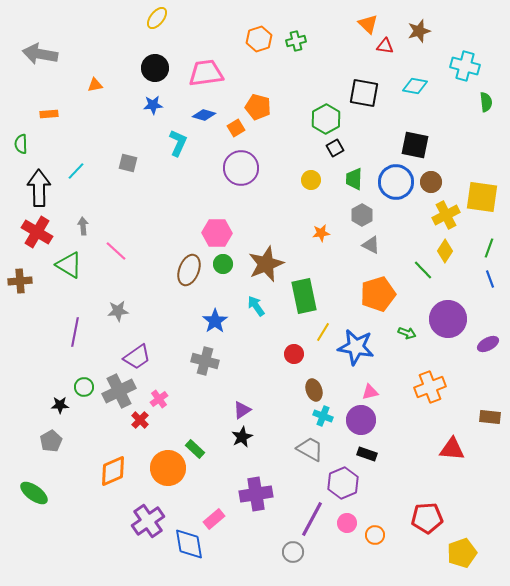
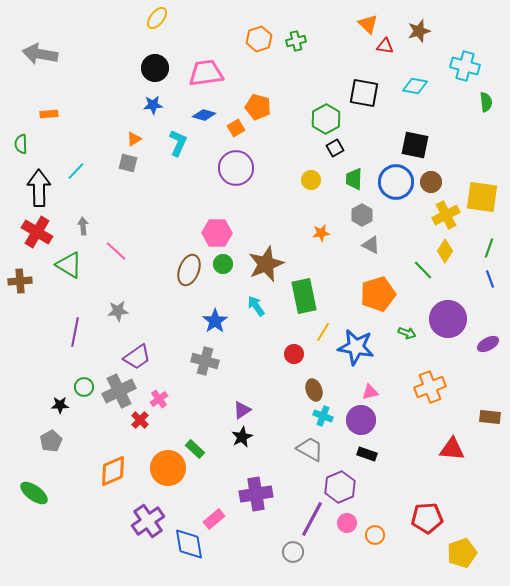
orange triangle at (95, 85): moved 39 px right, 54 px down; rotated 21 degrees counterclockwise
purple circle at (241, 168): moved 5 px left
purple hexagon at (343, 483): moved 3 px left, 4 px down
